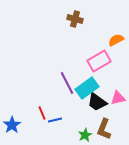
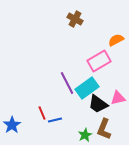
brown cross: rotated 14 degrees clockwise
black trapezoid: moved 1 px right, 2 px down
